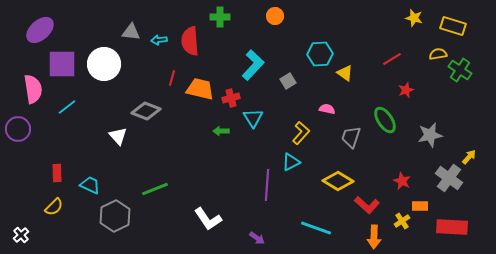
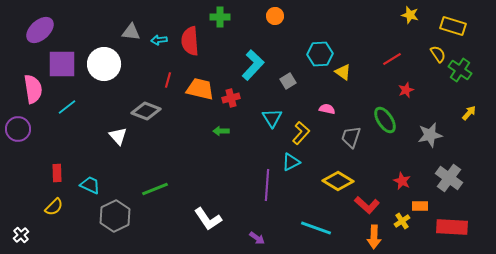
yellow star at (414, 18): moved 4 px left, 3 px up
yellow semicircle at (438, 54): rotated 66 degrees clockwise
yellow triangle at (345, 73): moved 2 px left, 1 px up
red line at (172, 78): moved 4 px left, 2 px down
cyan triangle at (253, 118): moved 19 px right
yellow arrow at (469, 157): moved 44 px up
